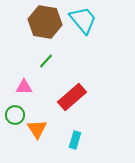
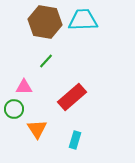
cyan trapezoid: rotated 52 degrees counterclockwise
green circle: moved 1 px left, 6 px up
